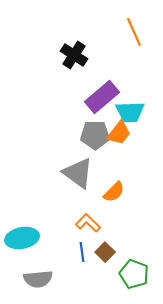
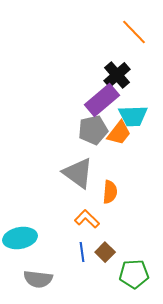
orange line: rotated 20 degrees counterclockwise
black cross: moved 43 px right, 20 px down; rotated 16 degrees clockwise
purple rectangle: moved 3 px down
cyan trapezoid: moved 3 px right, 4 px down
gray pentagon: moved 2 px left, 5 px up; rotated 12 degrees counterclockwise
orange semicircle: moved 4 px left; rotated 40 degrees counterclockwise
orange L-shape: moved 1 px left, 4 px up
cyan ellipse: moved 2 px left
green pentagon: rotated 24 degrees counterclockwise
gray semicircle: rotated 12 degrees clockwise
